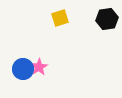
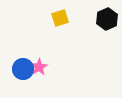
black hexagon: rotated 15 degrees counterclockwise
